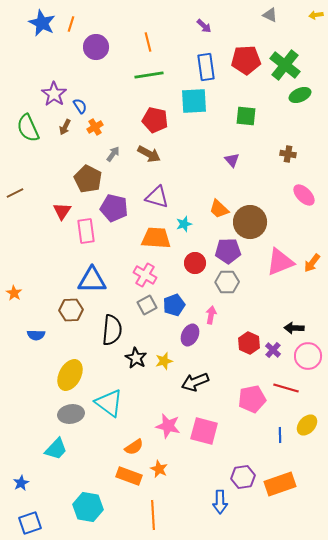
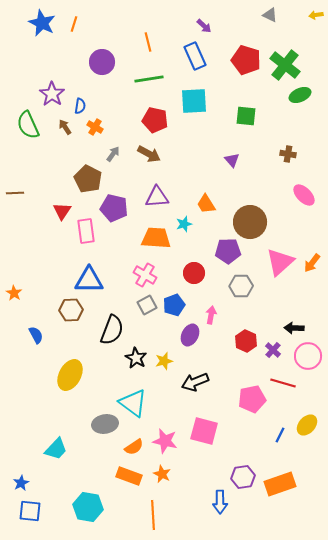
orange line at (71, 24): moved 3 px right
purple circle at (96, 47): moved 6 px right, 15 px down
red pentagon at (246, 60): rotated 20 degrees clockwise
blue rectangle at (206, 67): moved 11 px left, 11 px up; rotated 16 degrees counterclockwise
green line at (149, 75): moved 4 px down
purple star at (54, 94): moved 2 px left
blue semicircle at (80, 106): rotated 42 degrees clockwise
brown arrow at (65, 127): rotated 119 degrees clockwise
orange cross at (95, 127): rotated 28 degrees counterclockwise
green semicircle at (28, 128): moved 3 px up
brown line at (15, 193): rotated 24 degrees clockwise
purple triangle at (157, 197): rotated 20 degrees counterclockwise
orange trapezoid at (219, 209): moved 13 px left, 5 px up; rotated 15 degrees clockwise
pink triangle at (280, 262): rotated 20 degrees counterclockwise
red circle at (195, 263): moved 1 px left, 10 px down
blue triangle at (92, 280): moved 3 px left
gray hexagon at (227, 282): moved 14 px right, 4 px down
black semicircle at (112, 330): rotated 16 degrees clockwise
blue semicircle at (36, 335): rotated 120 degrees counterclockwise
red hexagon at (249, 343): moved 3 px left, 2 px up
red line at (286, 388): moved 3 px left, 5 px up
cyan triangle at (109, 403): moved 24 px right
gray ellipse at (71, 414): moved 34 px right, 10 px down
pink star at (168, 426): moved 3 px left, 15 px down
blue line at (280, 435): rotated 28 degrees clockwise
orange star at (159, 469): moved 3 px right, 5 px down
blue square at (30, 523): moved 12 px up; rotated 25 degrees clockwise
